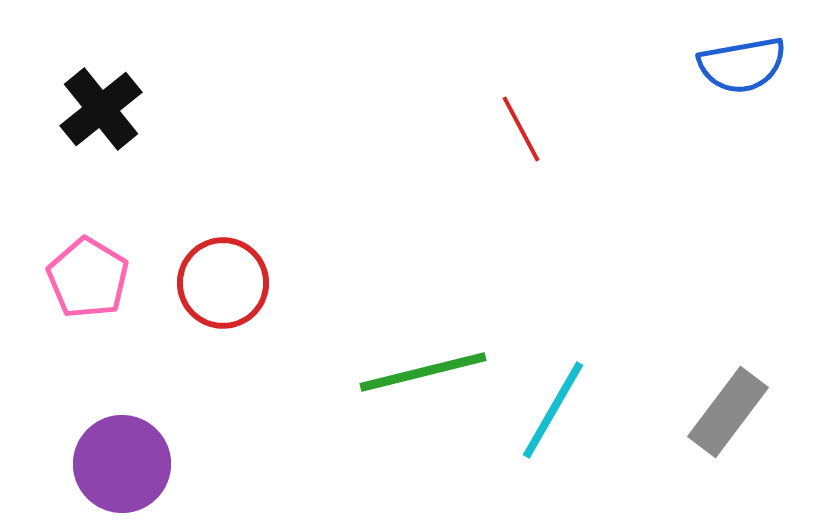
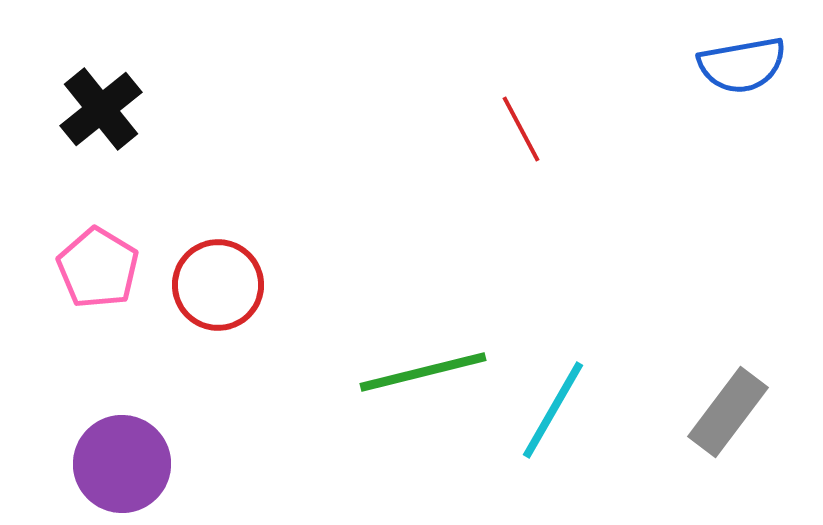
pink pentagon: moved 10 px right, 10 px up
red circle: moved 5 px left, 2 px down
